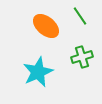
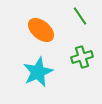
orange ellipse: moved 5 px left, 4 px down
